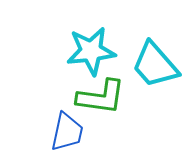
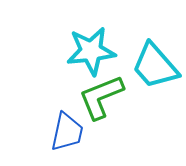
cyan trapezoid: moved 1 px down
green L-shape: rotated 150 degrees clockwise
